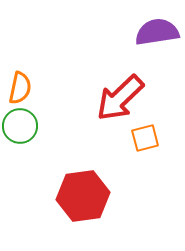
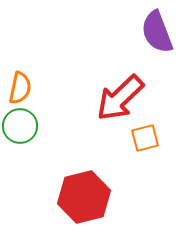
purple semicircle: rotated 102 degrees counterclockwise
red hexagon: moved 1 px right, 1 px down; rotated 6 degrees counterclockwise
